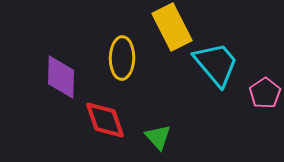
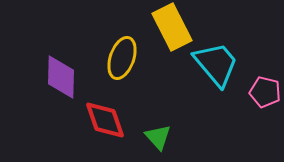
yellow ellipse: rotated 18 degrees clockwise
pink pentagon: moved 1 px up; rotated 24 degrees counterclockwise
